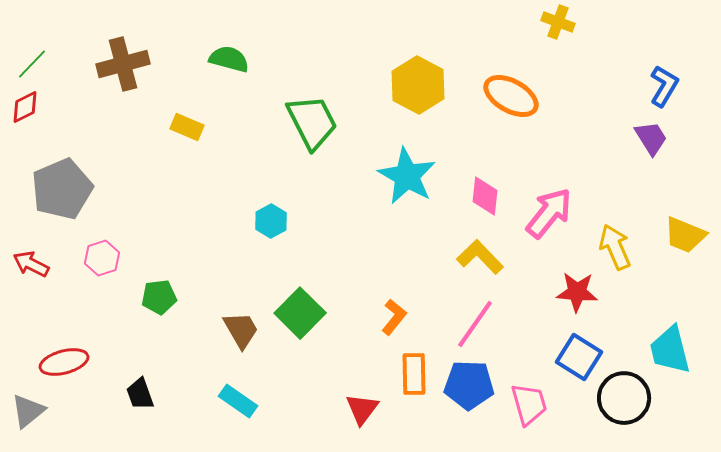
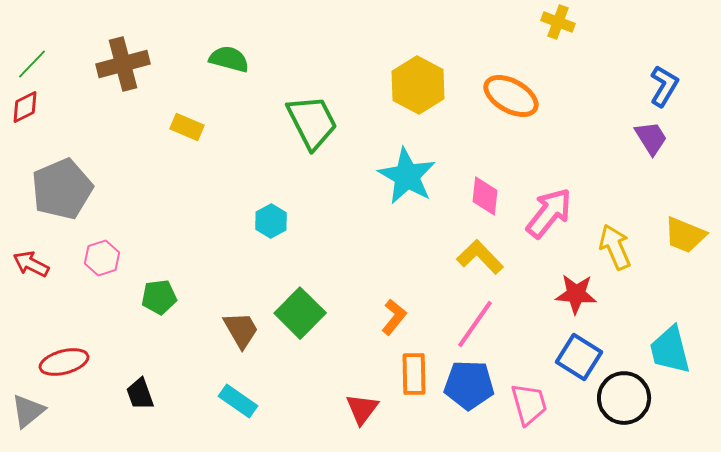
red star: moved 1 px left, 2 px down
